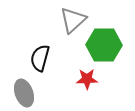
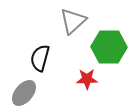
gray triangle: moved 1 px down
green hexagon: moved 5 px right, 2 px down
gray ellipse: rotated 60 degrees clockwise
